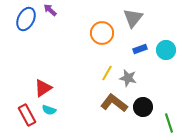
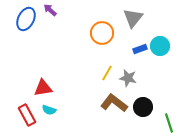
cyan circle: moved 6 px left, 4 px up
red triangle: rotated 24 degrees clockwise
